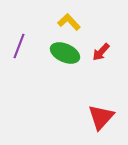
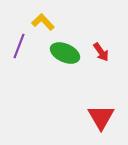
yellow L-shape: moved 26 px left
red arrow: rotated 78 degrees counterclockwise
red triangle: rotated 12 degrees counterclockwise
